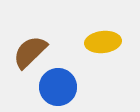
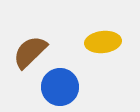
blue circle: moved 2 px right
